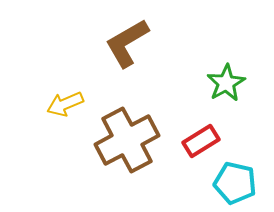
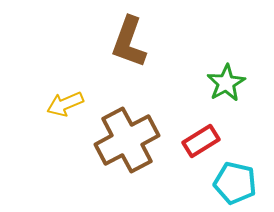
brown L-shape: moved 2 px right, 1 px up; rotated 40 degrees counterclockwise
